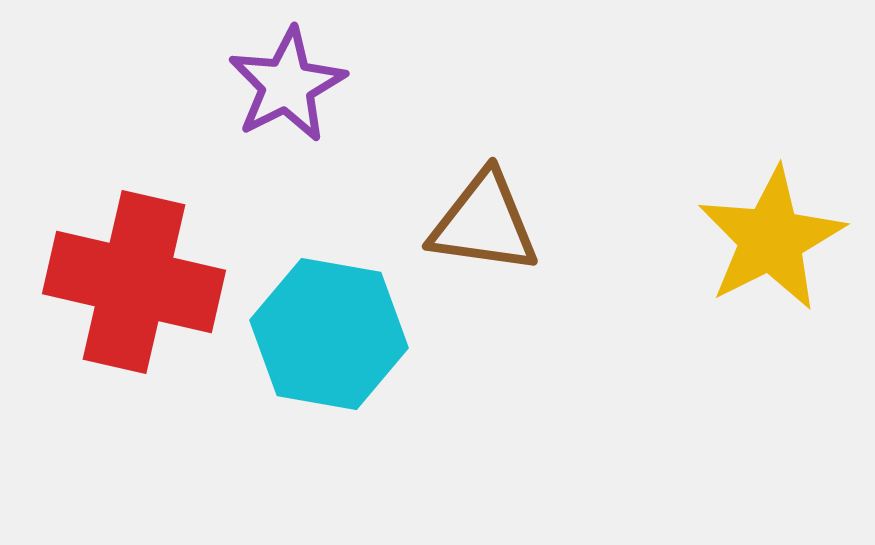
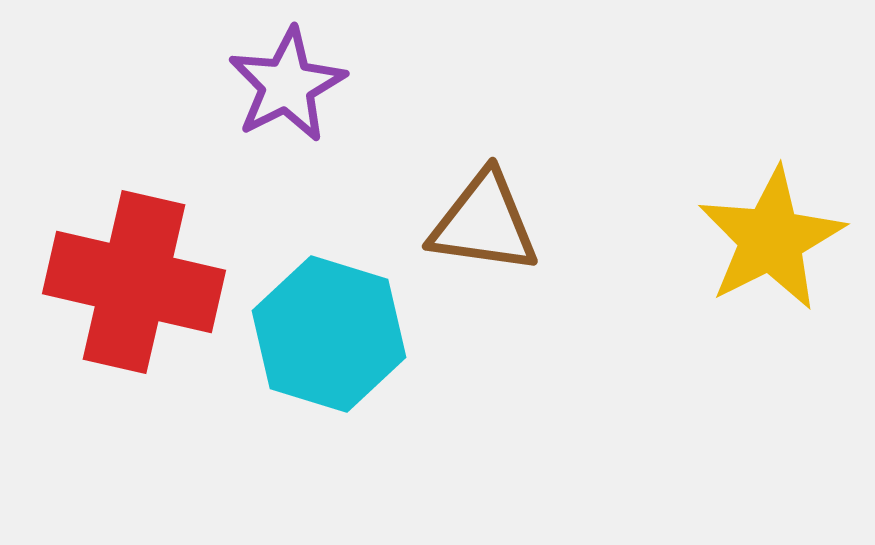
cyan hexagon: rotated 7 degrees clockwise
